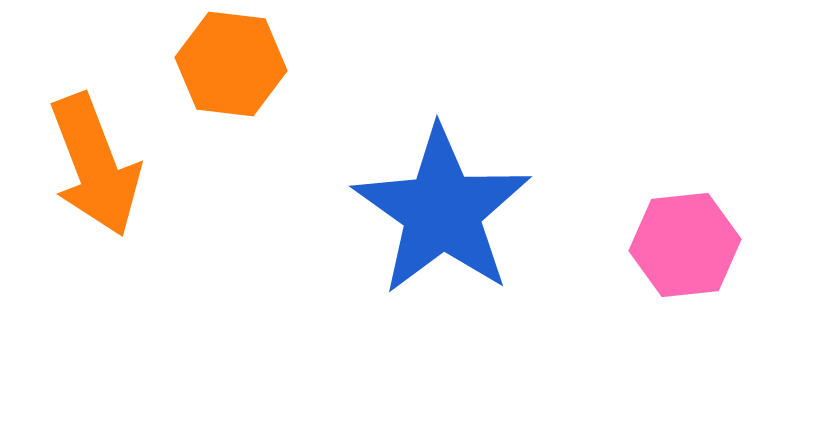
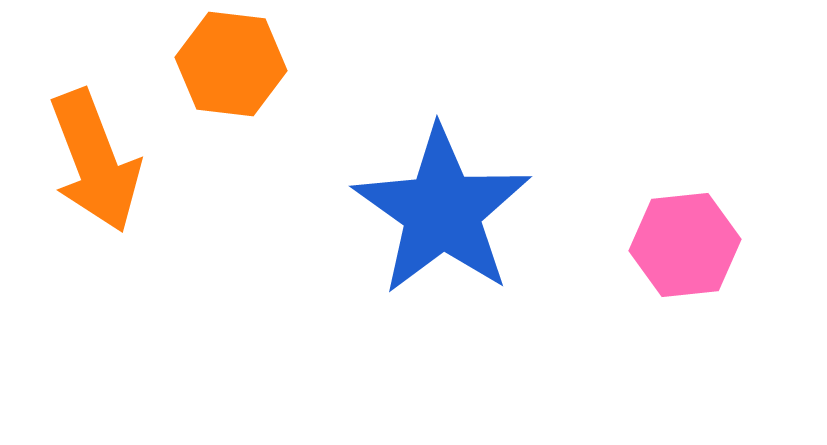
orange arrow: moved 4 px up
